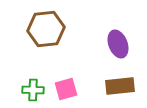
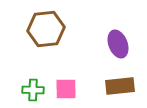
pink square: rotated 15 degrees clockwise
